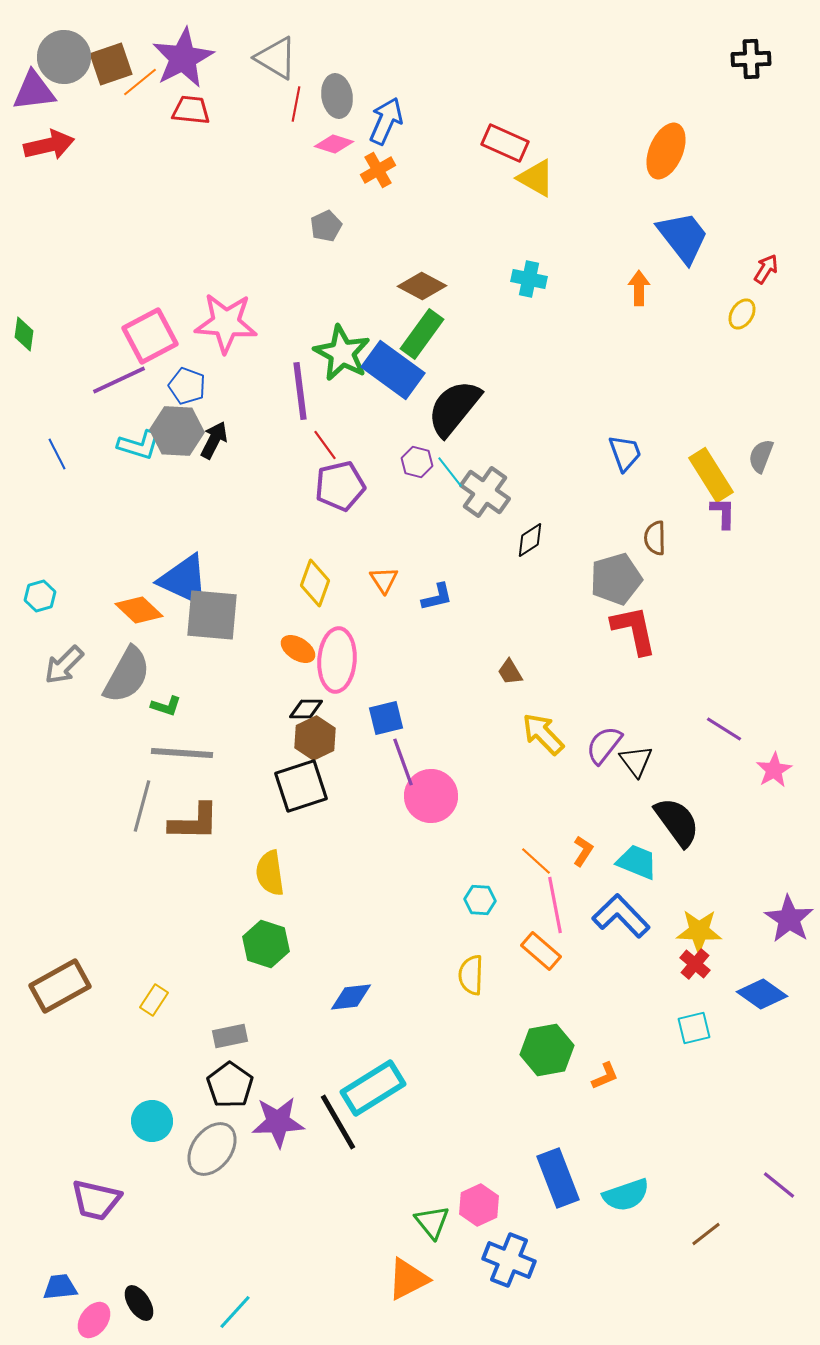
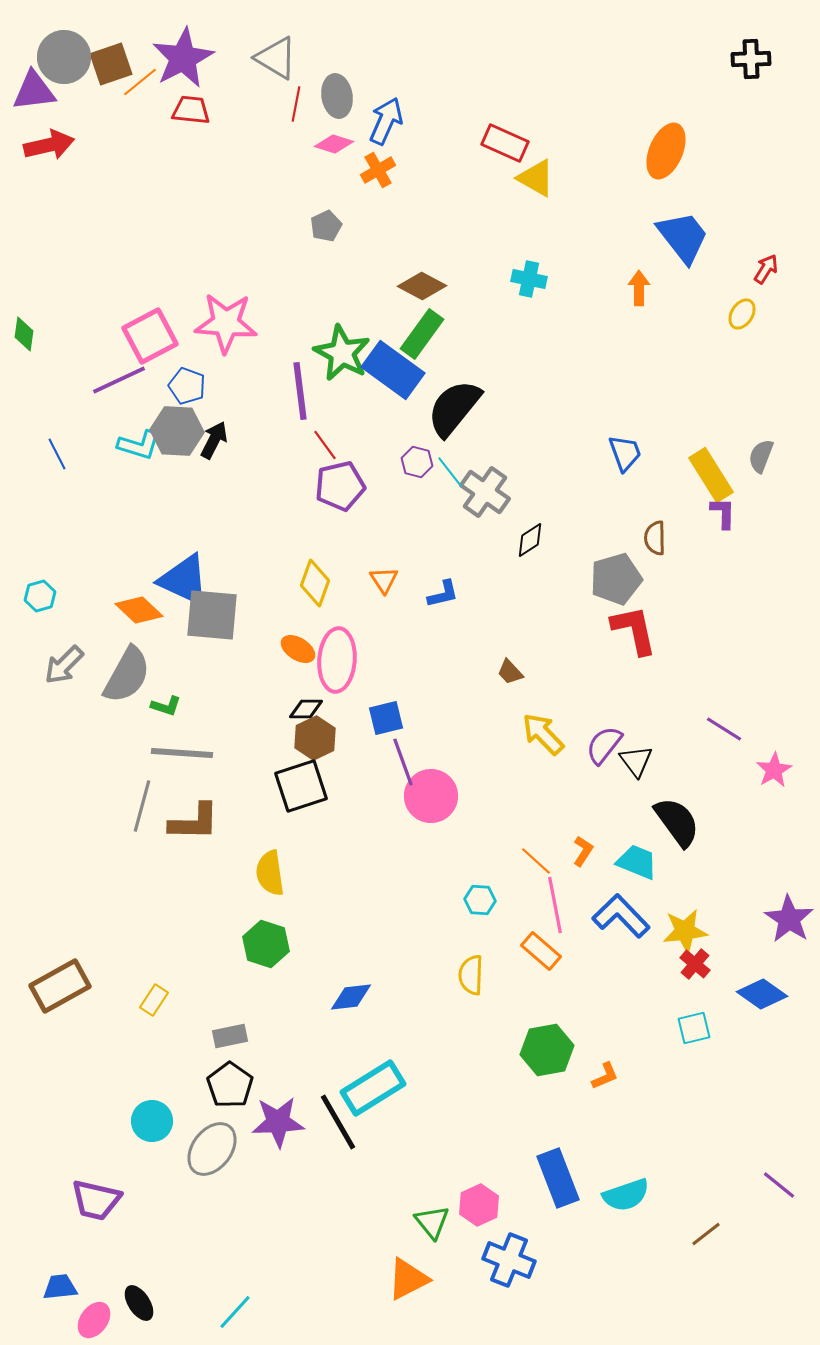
blue L-shape at (437, 597): moved 6 px right, 3 px up
brown trapezoid at (510, 672): rotated 12 degrees counterclockwise
yellow star at (699, 931): moved 14 px left; rotated 9 degrees counterclockwise
